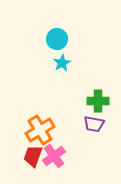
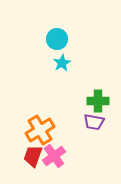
purple trapezoid: moved 2 px up
